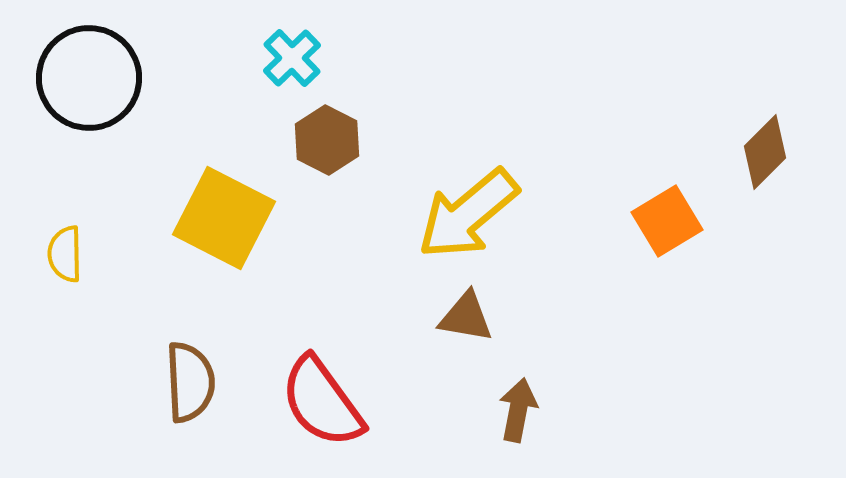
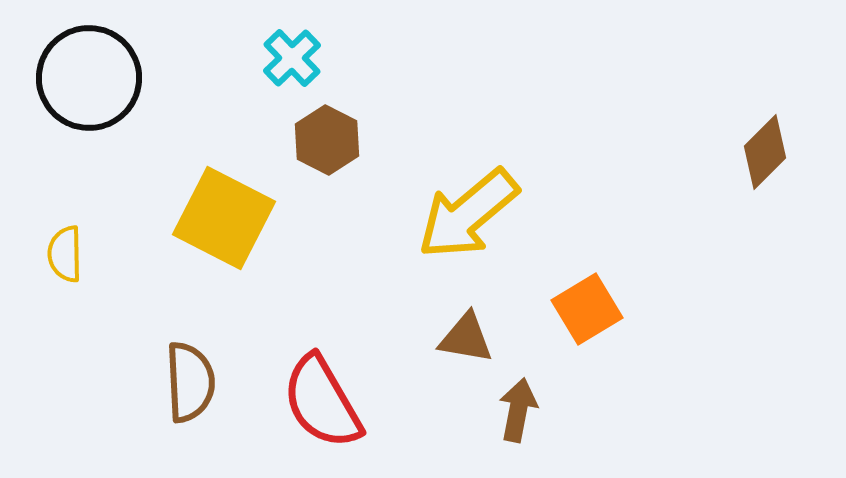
orange square: moved 80 px left, 88 px down
brown triangle: moved 21 px down
red semicircle: rotated 6 degrees clockwise
